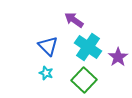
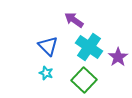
cyan cross: moved 1 px right
